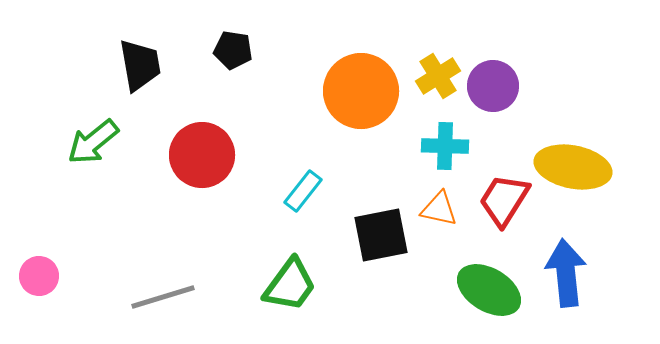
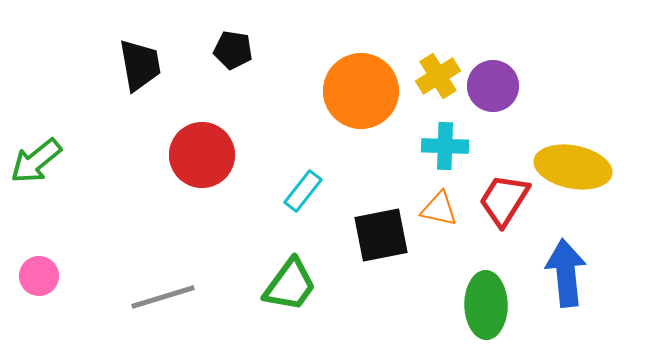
green arrow: moved 57 px left, 19 px down
green ellipse: moved 3 px left, 15 px down; rotated 58 degrees clockwise
